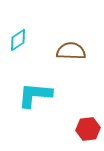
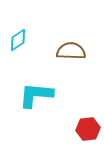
cyan L-shape: moved 1 px right
